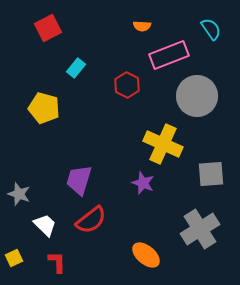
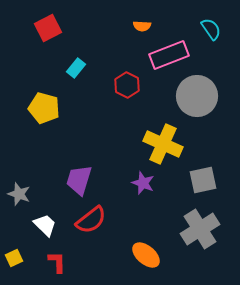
gray square: moved 8 px left, 6 px down; rotated 8 degrees counterclockwise
